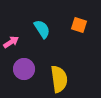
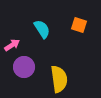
pink arrow: moved 1 px right, 3 px down
purple circle: moved 2 px up
